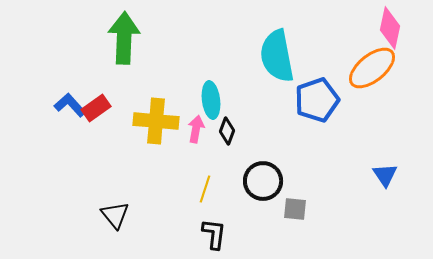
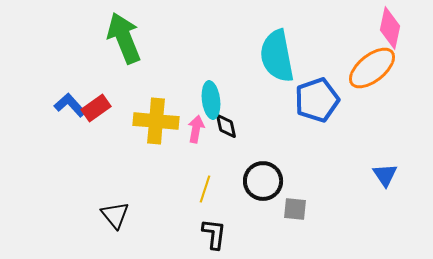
green arrow: rotated 24 degrees counterclockwise
black diamond: moved 1 px left, 5 px up; rotated 32 degrees counterclockwise
